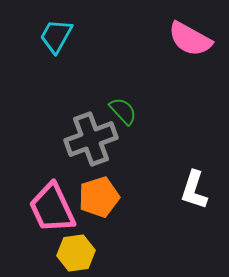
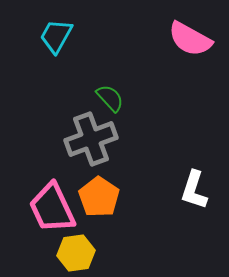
green semicircle: moved 13 px left, 13 px up
orange pentagon: rotated 21 degrees counterclockwise
